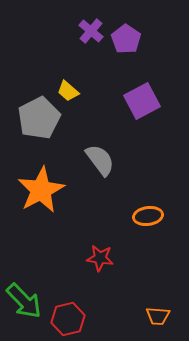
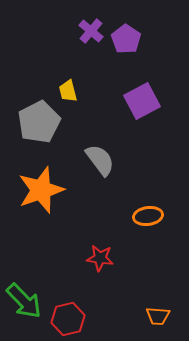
yellow trapezoid: rotated 35 degrees clockwise
gray pentagon: moved 4 px down
orange star: rotated 9 degrees clockwise
